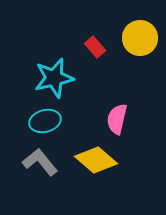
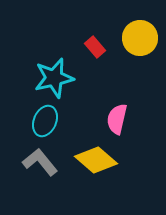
cyan ellipse: rotated 52 degrees counterclockwise
